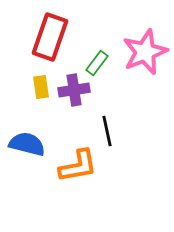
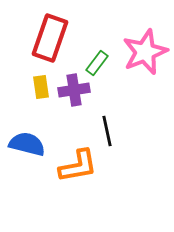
red rectangle: moved 1 px down
